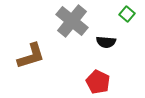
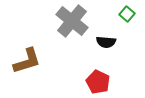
brown L-shape: moved 4 px left, 5 px down
